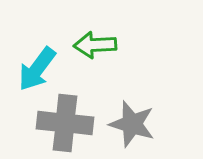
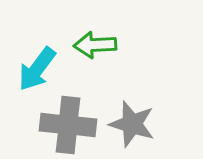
gray cross: moved 3 px right, 2 px down
